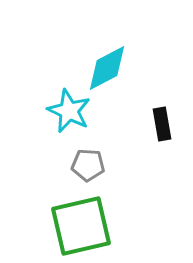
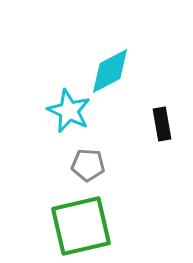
cyan diamond: moved 3 px right, 3 px down
